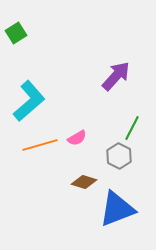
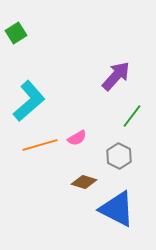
green line: moved 12 px up; rotated 10 degrees clockwise
blue triangle: rotated 48 degrees clockwise
